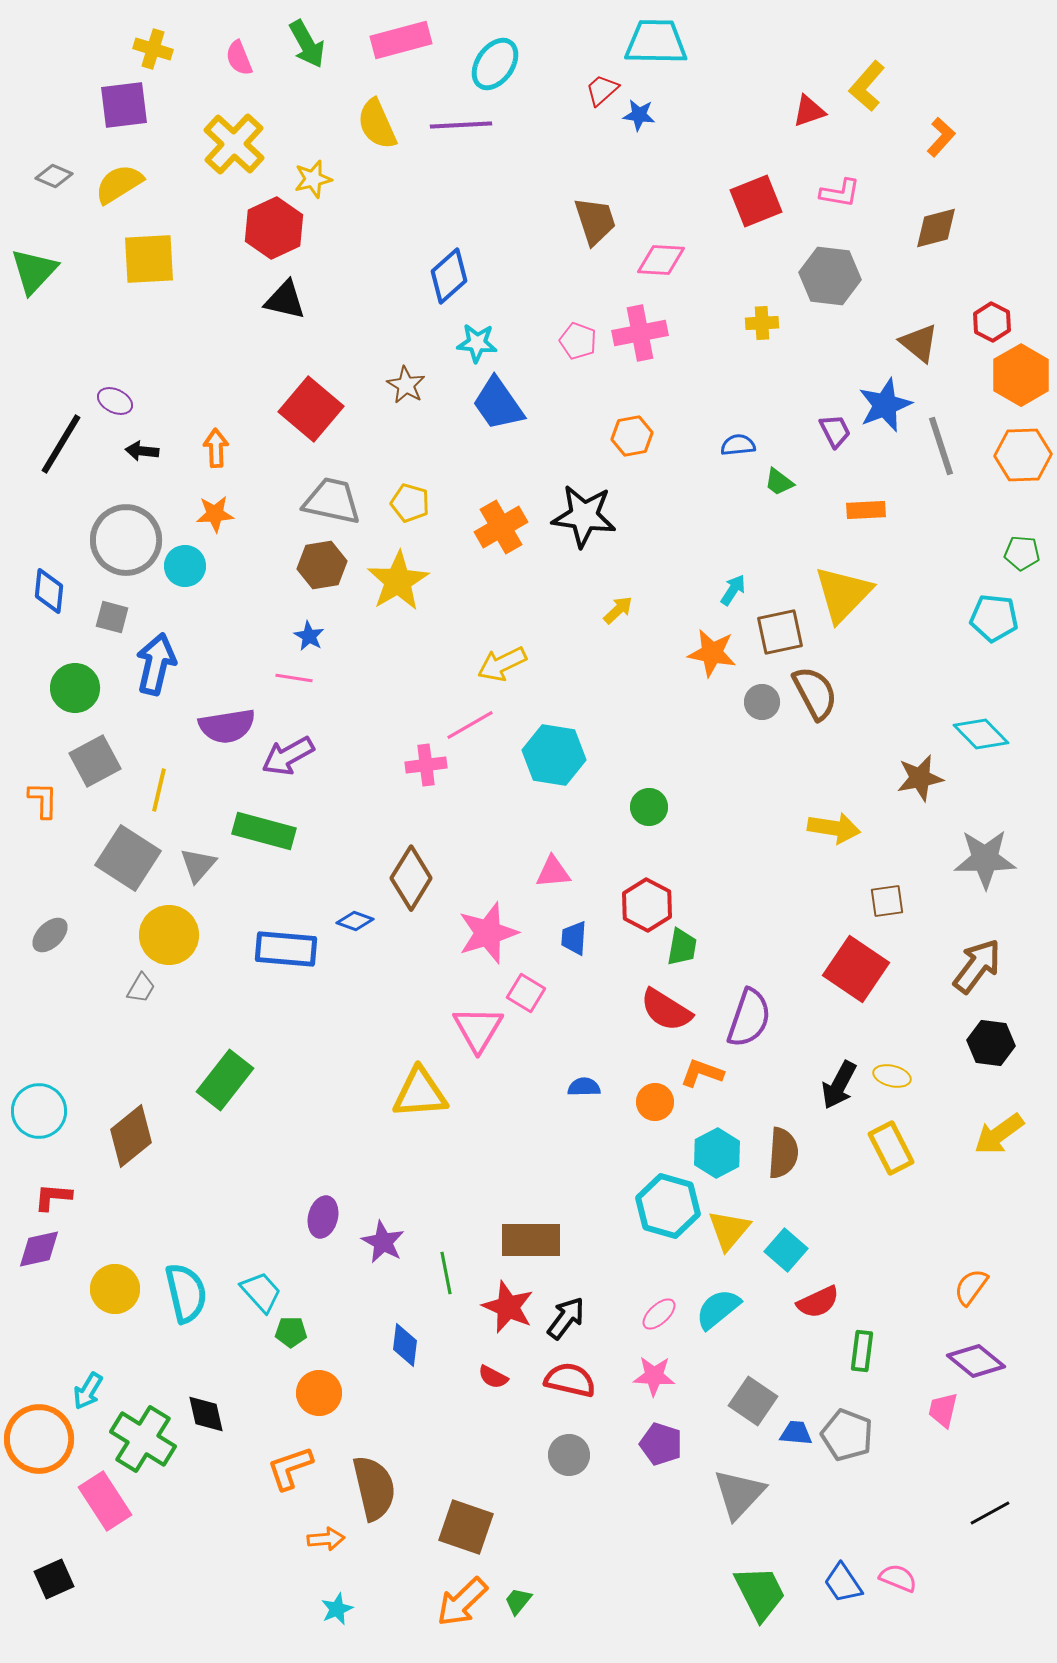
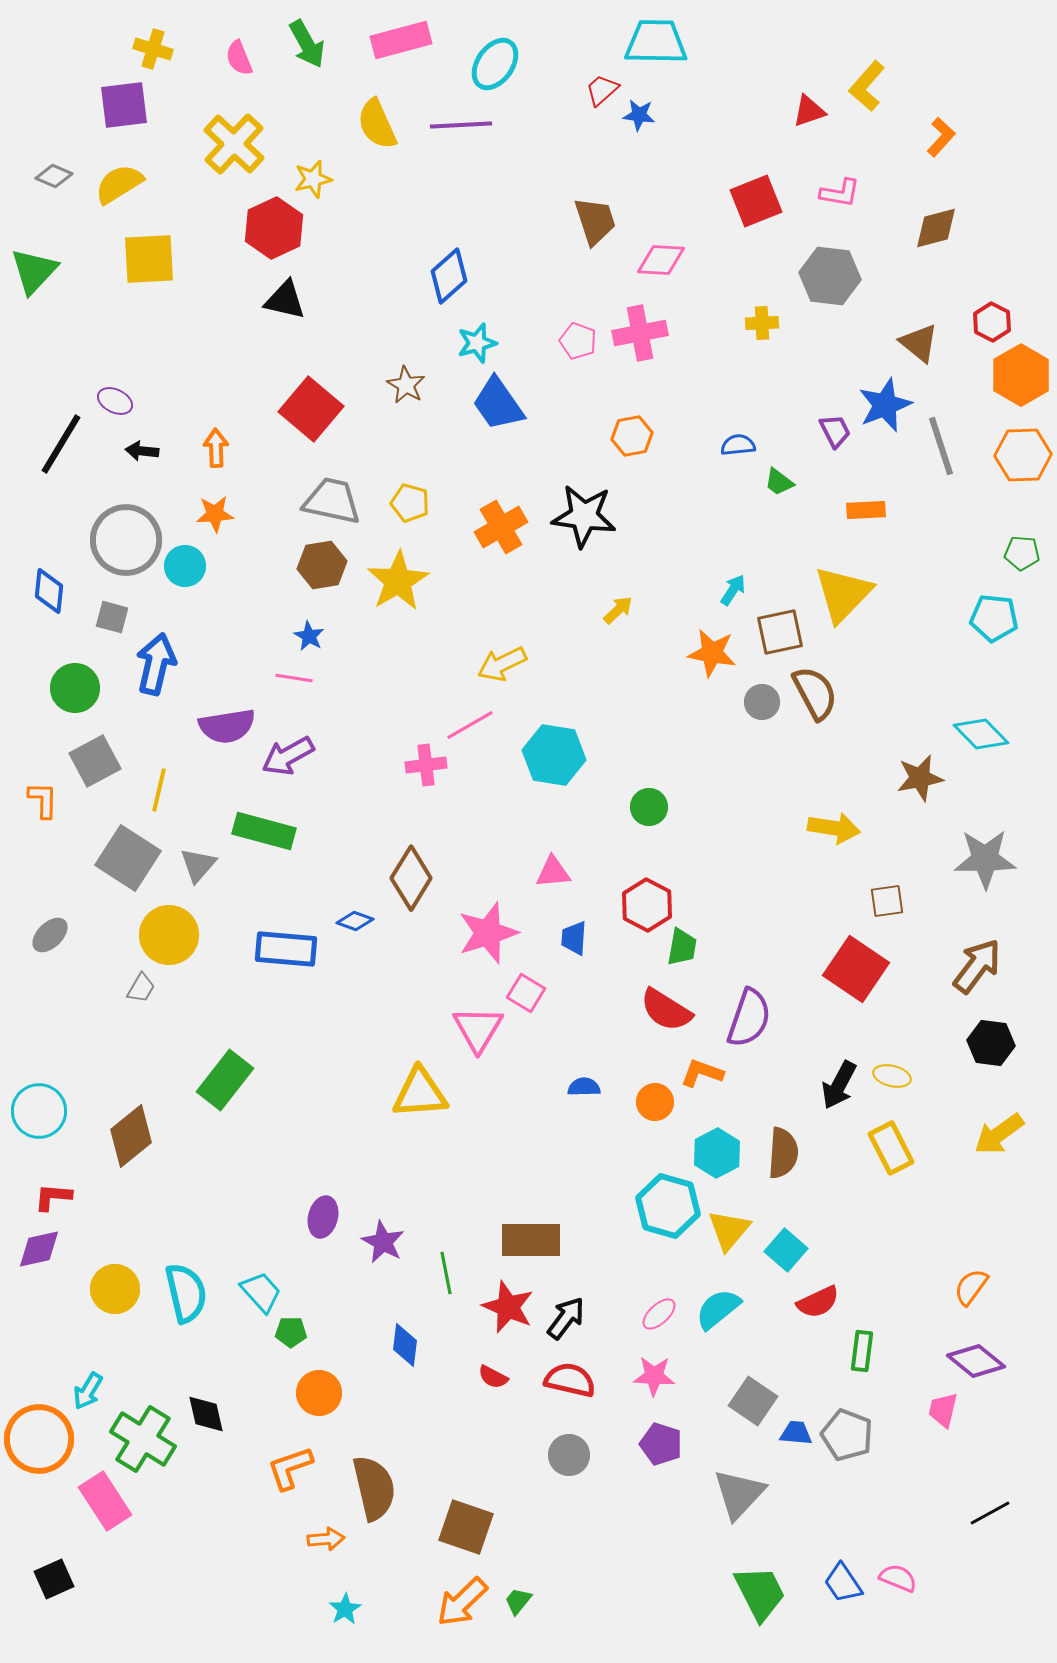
cyan star at (477, 343): rotated 21 degrees counterclockwise
cyan star at (337, 1609): moved 8 px right; rotated 8 degrees counterclockwise
